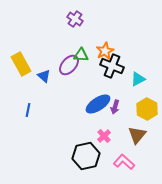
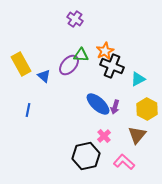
blue ellipse: rotated 75 degrees clockwise
